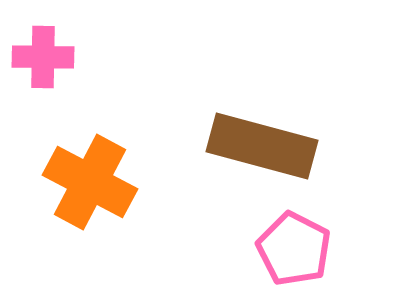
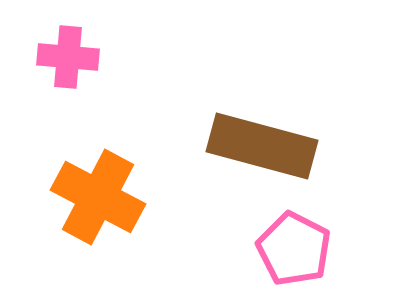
pink cross: moved 25 px right; rotated 4 degrees clockwise
orange cross: moved 8 px right, 15 px down
